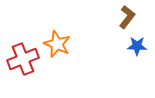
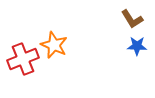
brown L-shape: moved 5 px right, 2 px down; rotated 110 degrees clockwise
orange star: moved 3 px left, 1 px down
